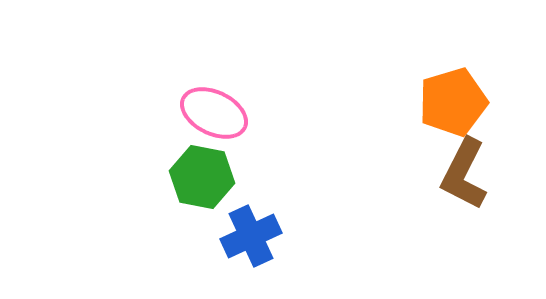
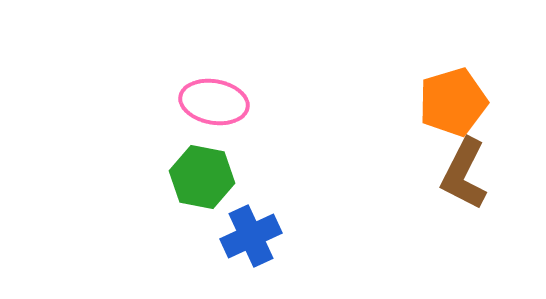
pink ellipse: moved 11 px up; rotated 16 degrees counterclockwise
